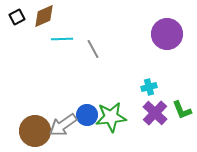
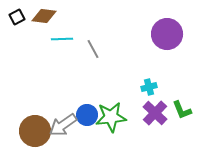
brown diamond: rotated 30 degrees clockwise
